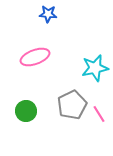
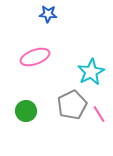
cyan star: moved 4 px left, 4 px down; rotated 16 degrees counterclockwise
